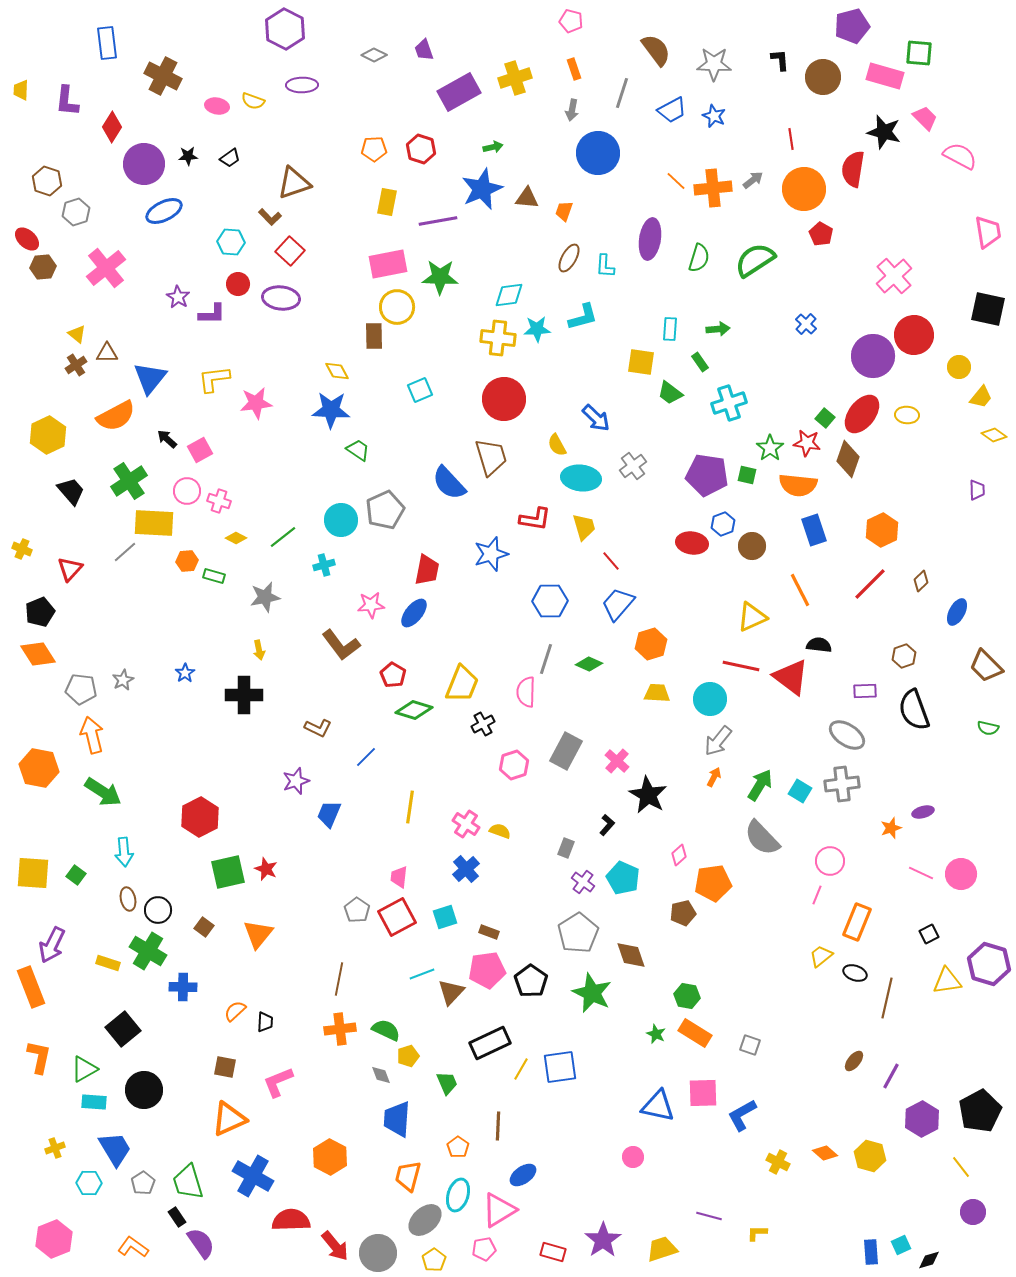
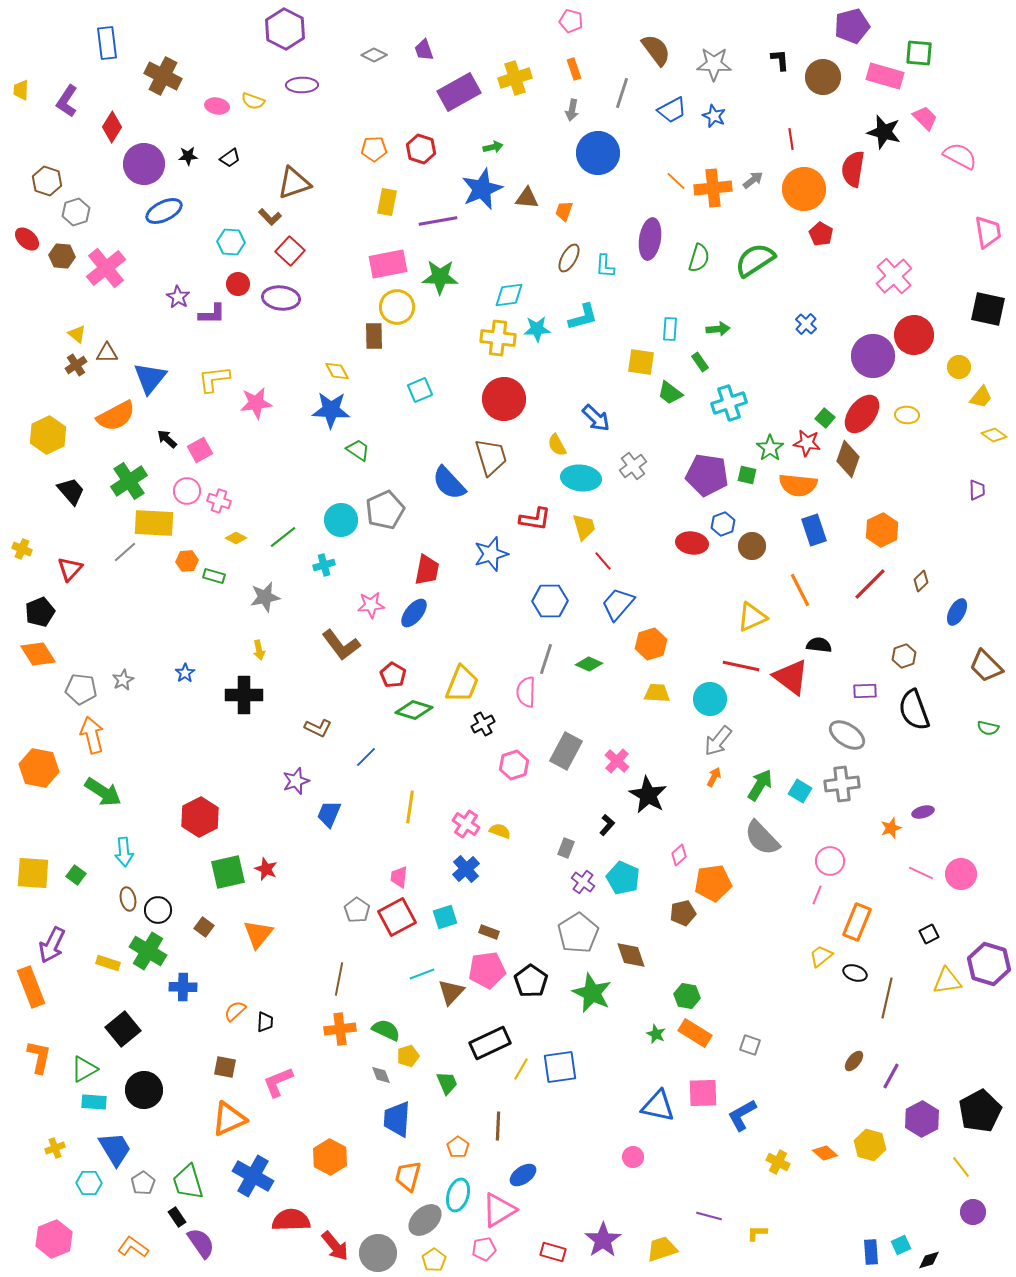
purple L-shape at (67, 101): rotated 28 degrees clockwise
brown hexagon at (43, 267): moved 19 px right, 11 px up; rotated 10 degrees clockwise
red line at (611, 561): moved 8 px left
yellow hexagon at (870, 1156): moved 11 px up
